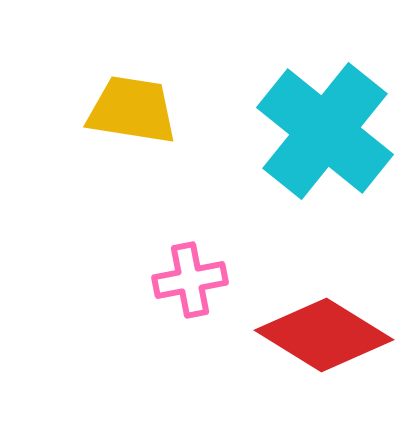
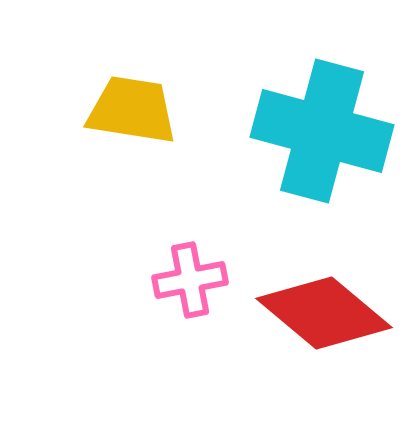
cyan cross: moved 3 px left; rotated 24 degrees counterclockwise
red diamond: moved 22 px up; rotated 8 degrees clockwise
